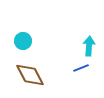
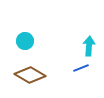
cyan circle: moved 2 px right
brown diamond: rotated 32 degrees counterclockwise
